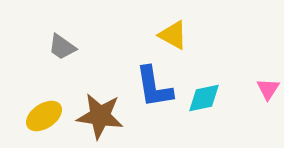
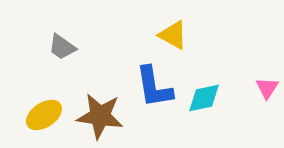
pink triangle: moved 1 px left, 1 px up
yellow ellipse: moved 1 px up
